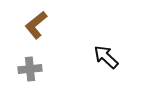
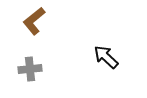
brown L-shape: moved 2 px left, 4 px up
